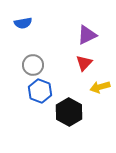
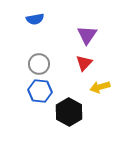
blue semicircle: moved 12 px right, 4 px up
purple triangle: rotated 30 degrees counterclockwise
gray circle: moved 6 px right, 1 px up
blue hexagon: rotated 15 degrees counterclockwise
